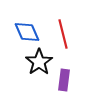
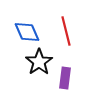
red line: moved 3 px right, 3 px up
purple rectangle: moved 1 px right, 2 px up
